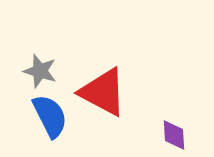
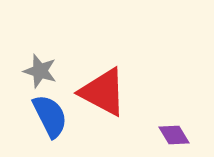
purple diamond: rotated 28 degrees counterclockwise
